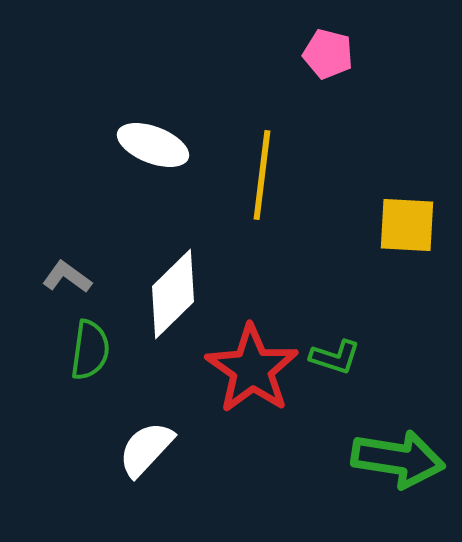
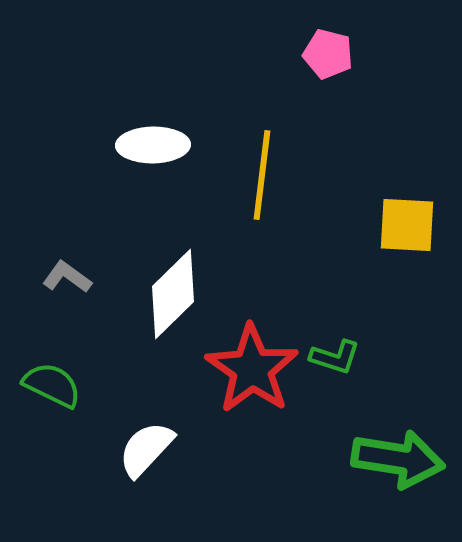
white ellipse: rotated 22 degrees counterclockwise
green semicircle: moved 38 px left, 35 px down; rotated 72 degrees counterclockwise
